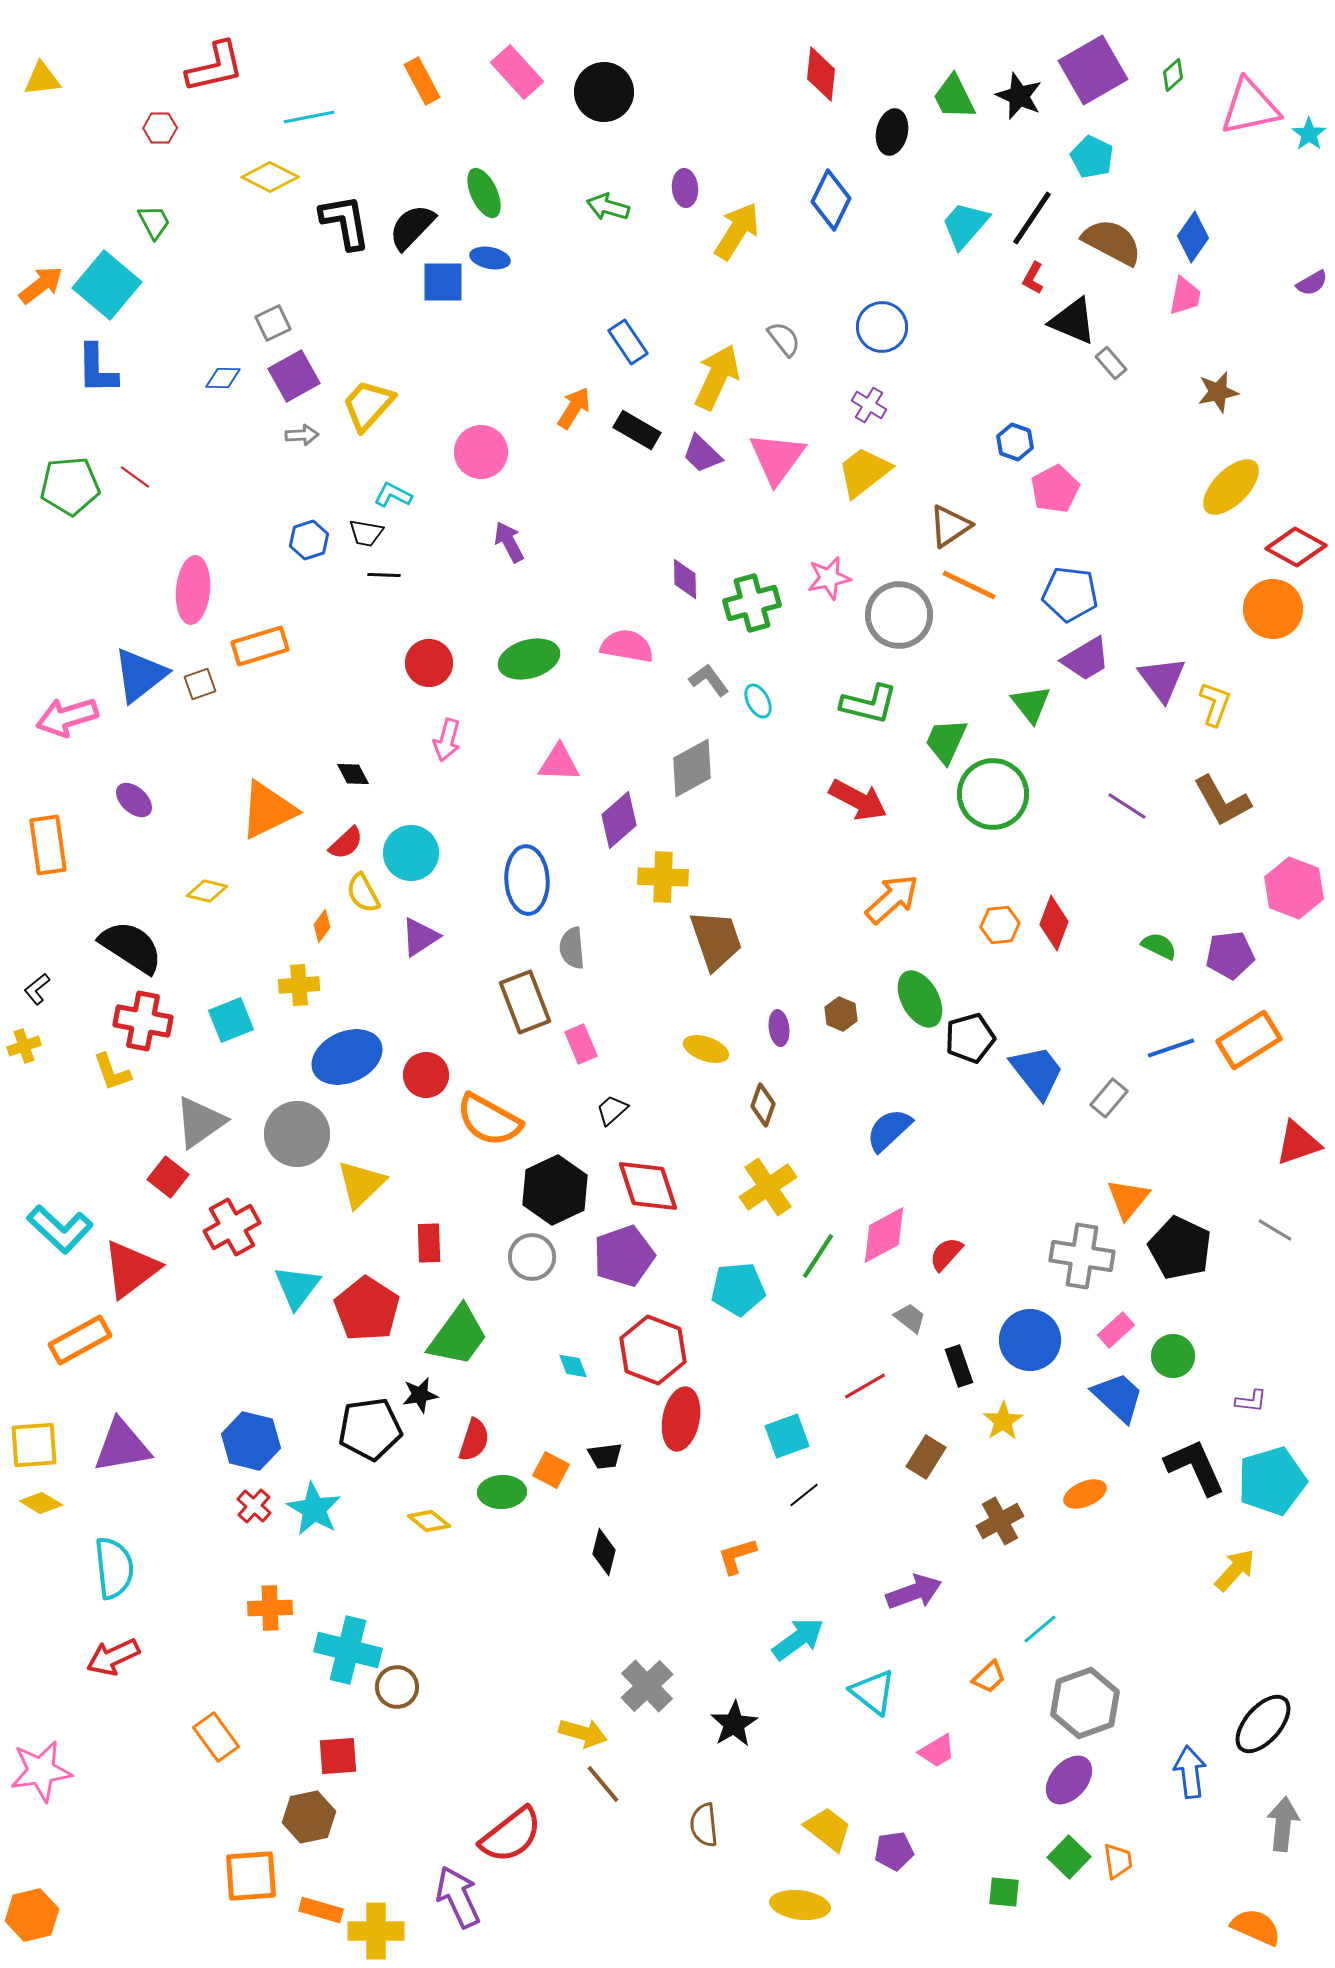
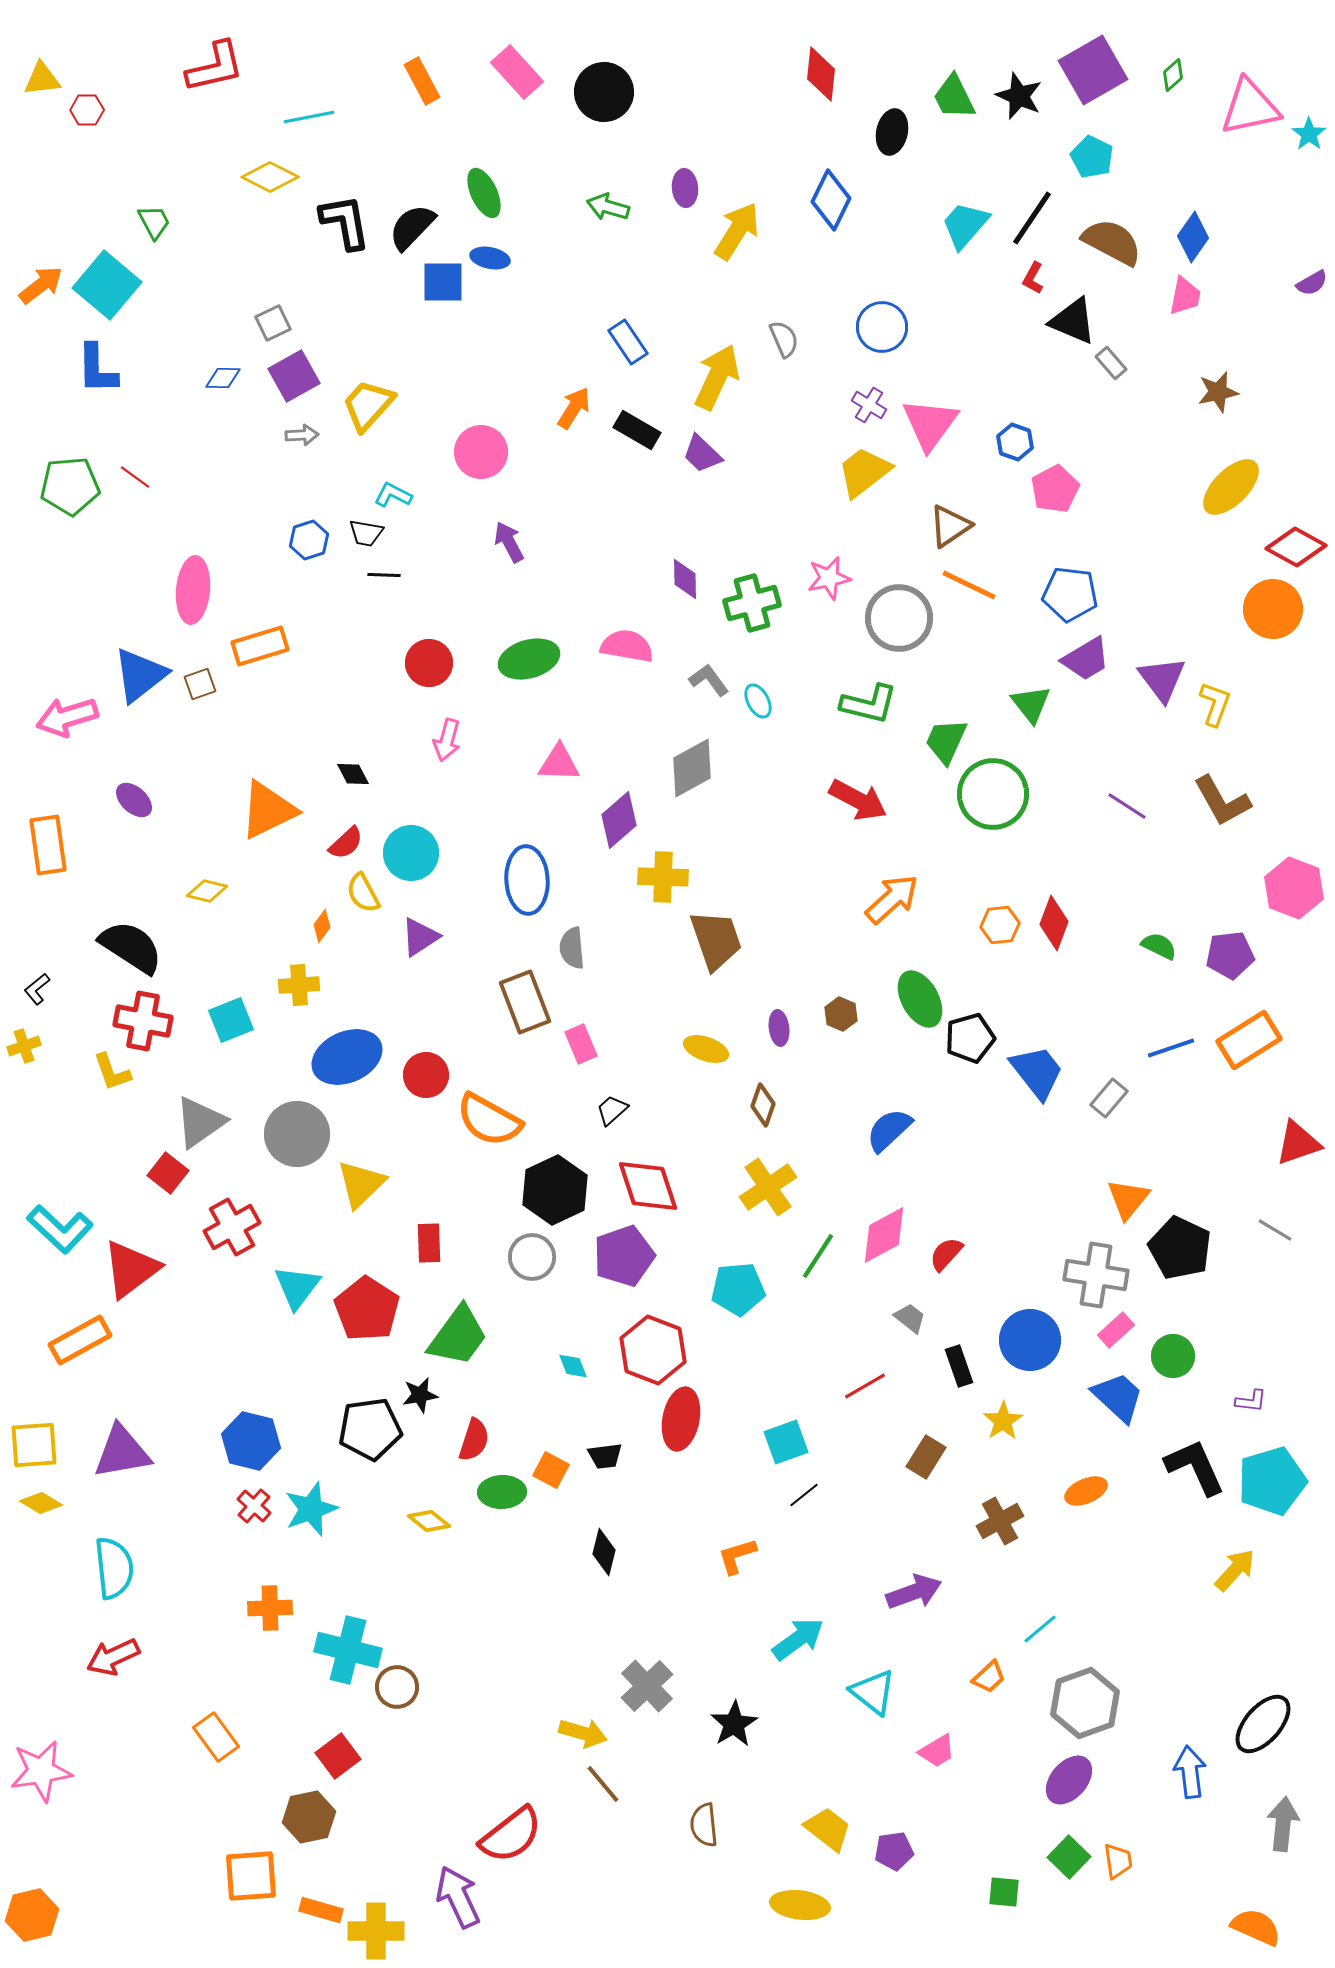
red hexagon at (160, 128): moved 73 px left, 18 px up
gray semicircle at (784, 339): rotated 15 degrees clockwise
pink triangle at (777, 458): moved 153 px right, 34 px up
gray circle at (899, 615): moved 3 px down
red square at (168, 1177): moved 4 px up
gray cross at (1082, 1256): moved 14 px right, 19 px down
cyan square at (787, 1436): moved 1 px left, 6 px down
purple triangle at (122, 1446): moved 6 px down
orange ellipse at (1085, 1494): moved 1 px right, 3 px up
cyan star at (314, 1509): moved 3 px left; rotated 22 degrees clockwise
red square at (338, 1756): rotated 33 degrees counterclockwise
